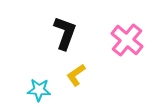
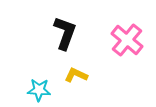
yellow L-shape: rotated 60 degrees clockwise
